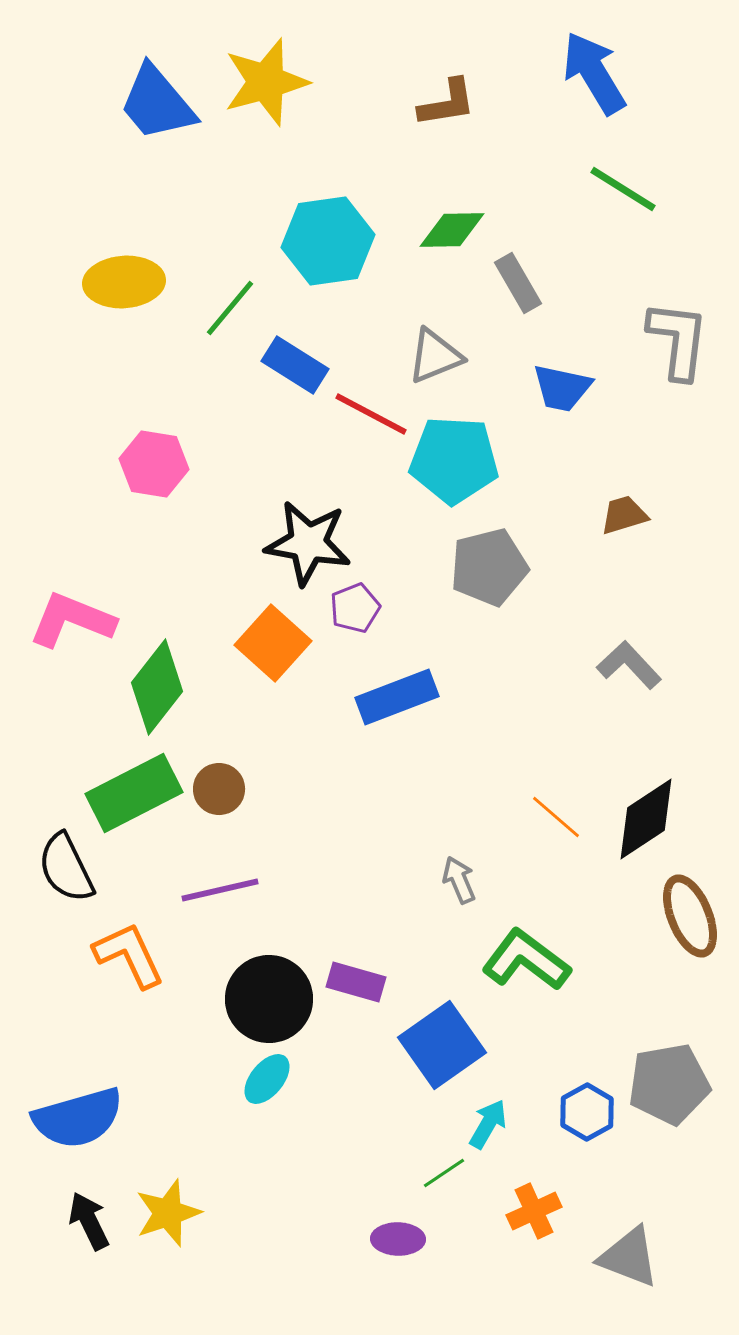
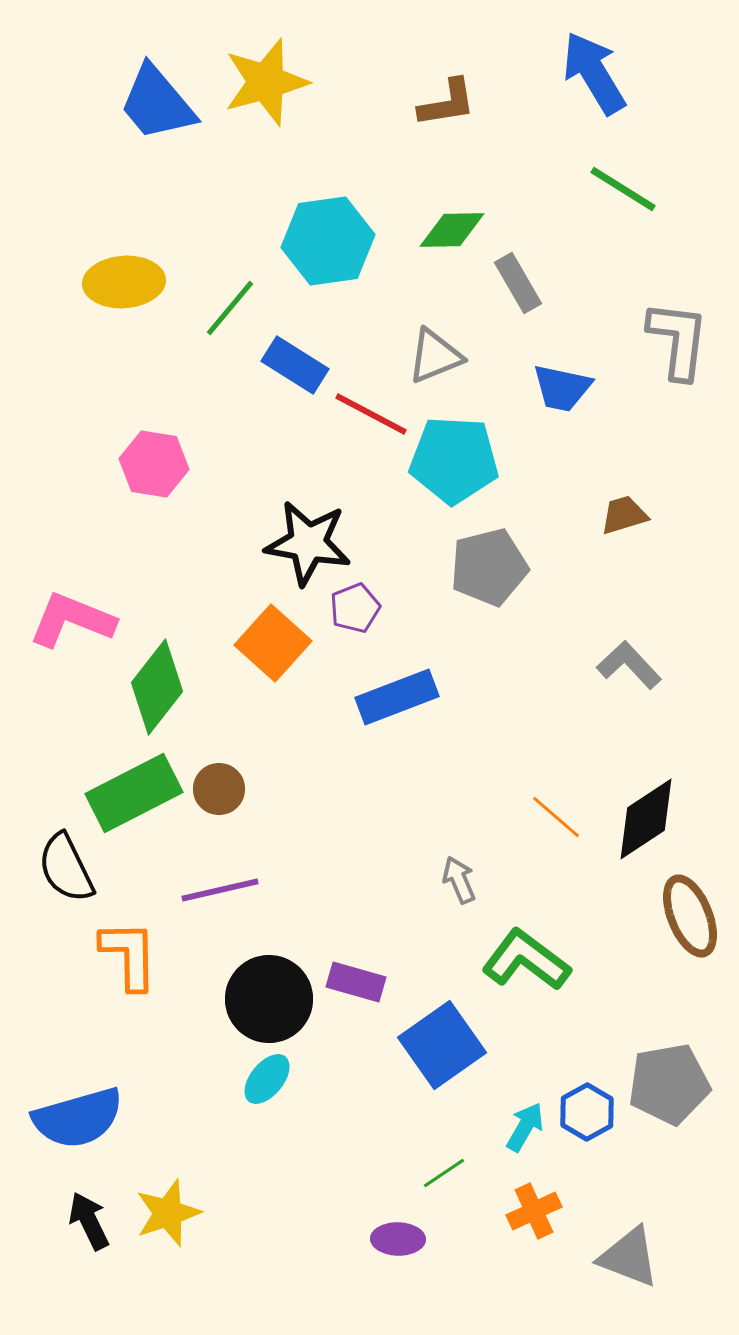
orange L-shape at (129, 955): rotated 24 degrees clockwise
cyan arrow at (488, 1124): moved 37 px right, 3 px down
